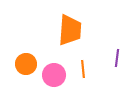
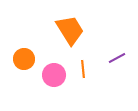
orange trapezoid: rotated 36 degrees counterclockwise
purple line: rotated 54 degrees clockwise
orange circle: moved 2 px left, 5 px up
